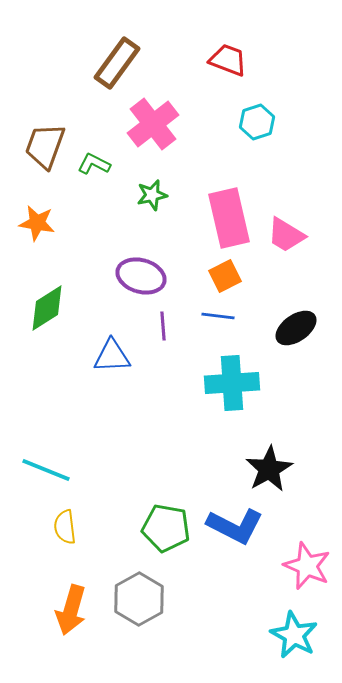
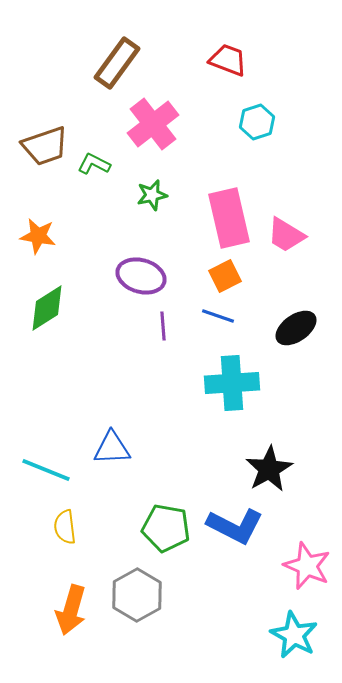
brown trapezoid: rotated 129 degrees counterclockwise
orange star: moved 1 px right, 13 px down
blue line: rotated 12 degrees clockwise
blue triangle: moved 92 px down
gray hexagon: moved 2 px left, 4 px up
